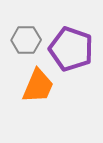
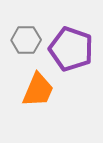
orange trapezoid: moved 4 px down
